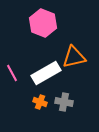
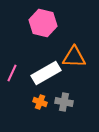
pink hexagon: rotated 8 degrees counterclockwise
orange triangle: rotated 15 degrees clockwise
pink line: rotated 54 degrees clockwise
